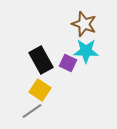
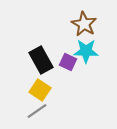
brown star: rotated 10 degrees clockwise
purple square: moved 1 px up
gray line: moved 5 px right
